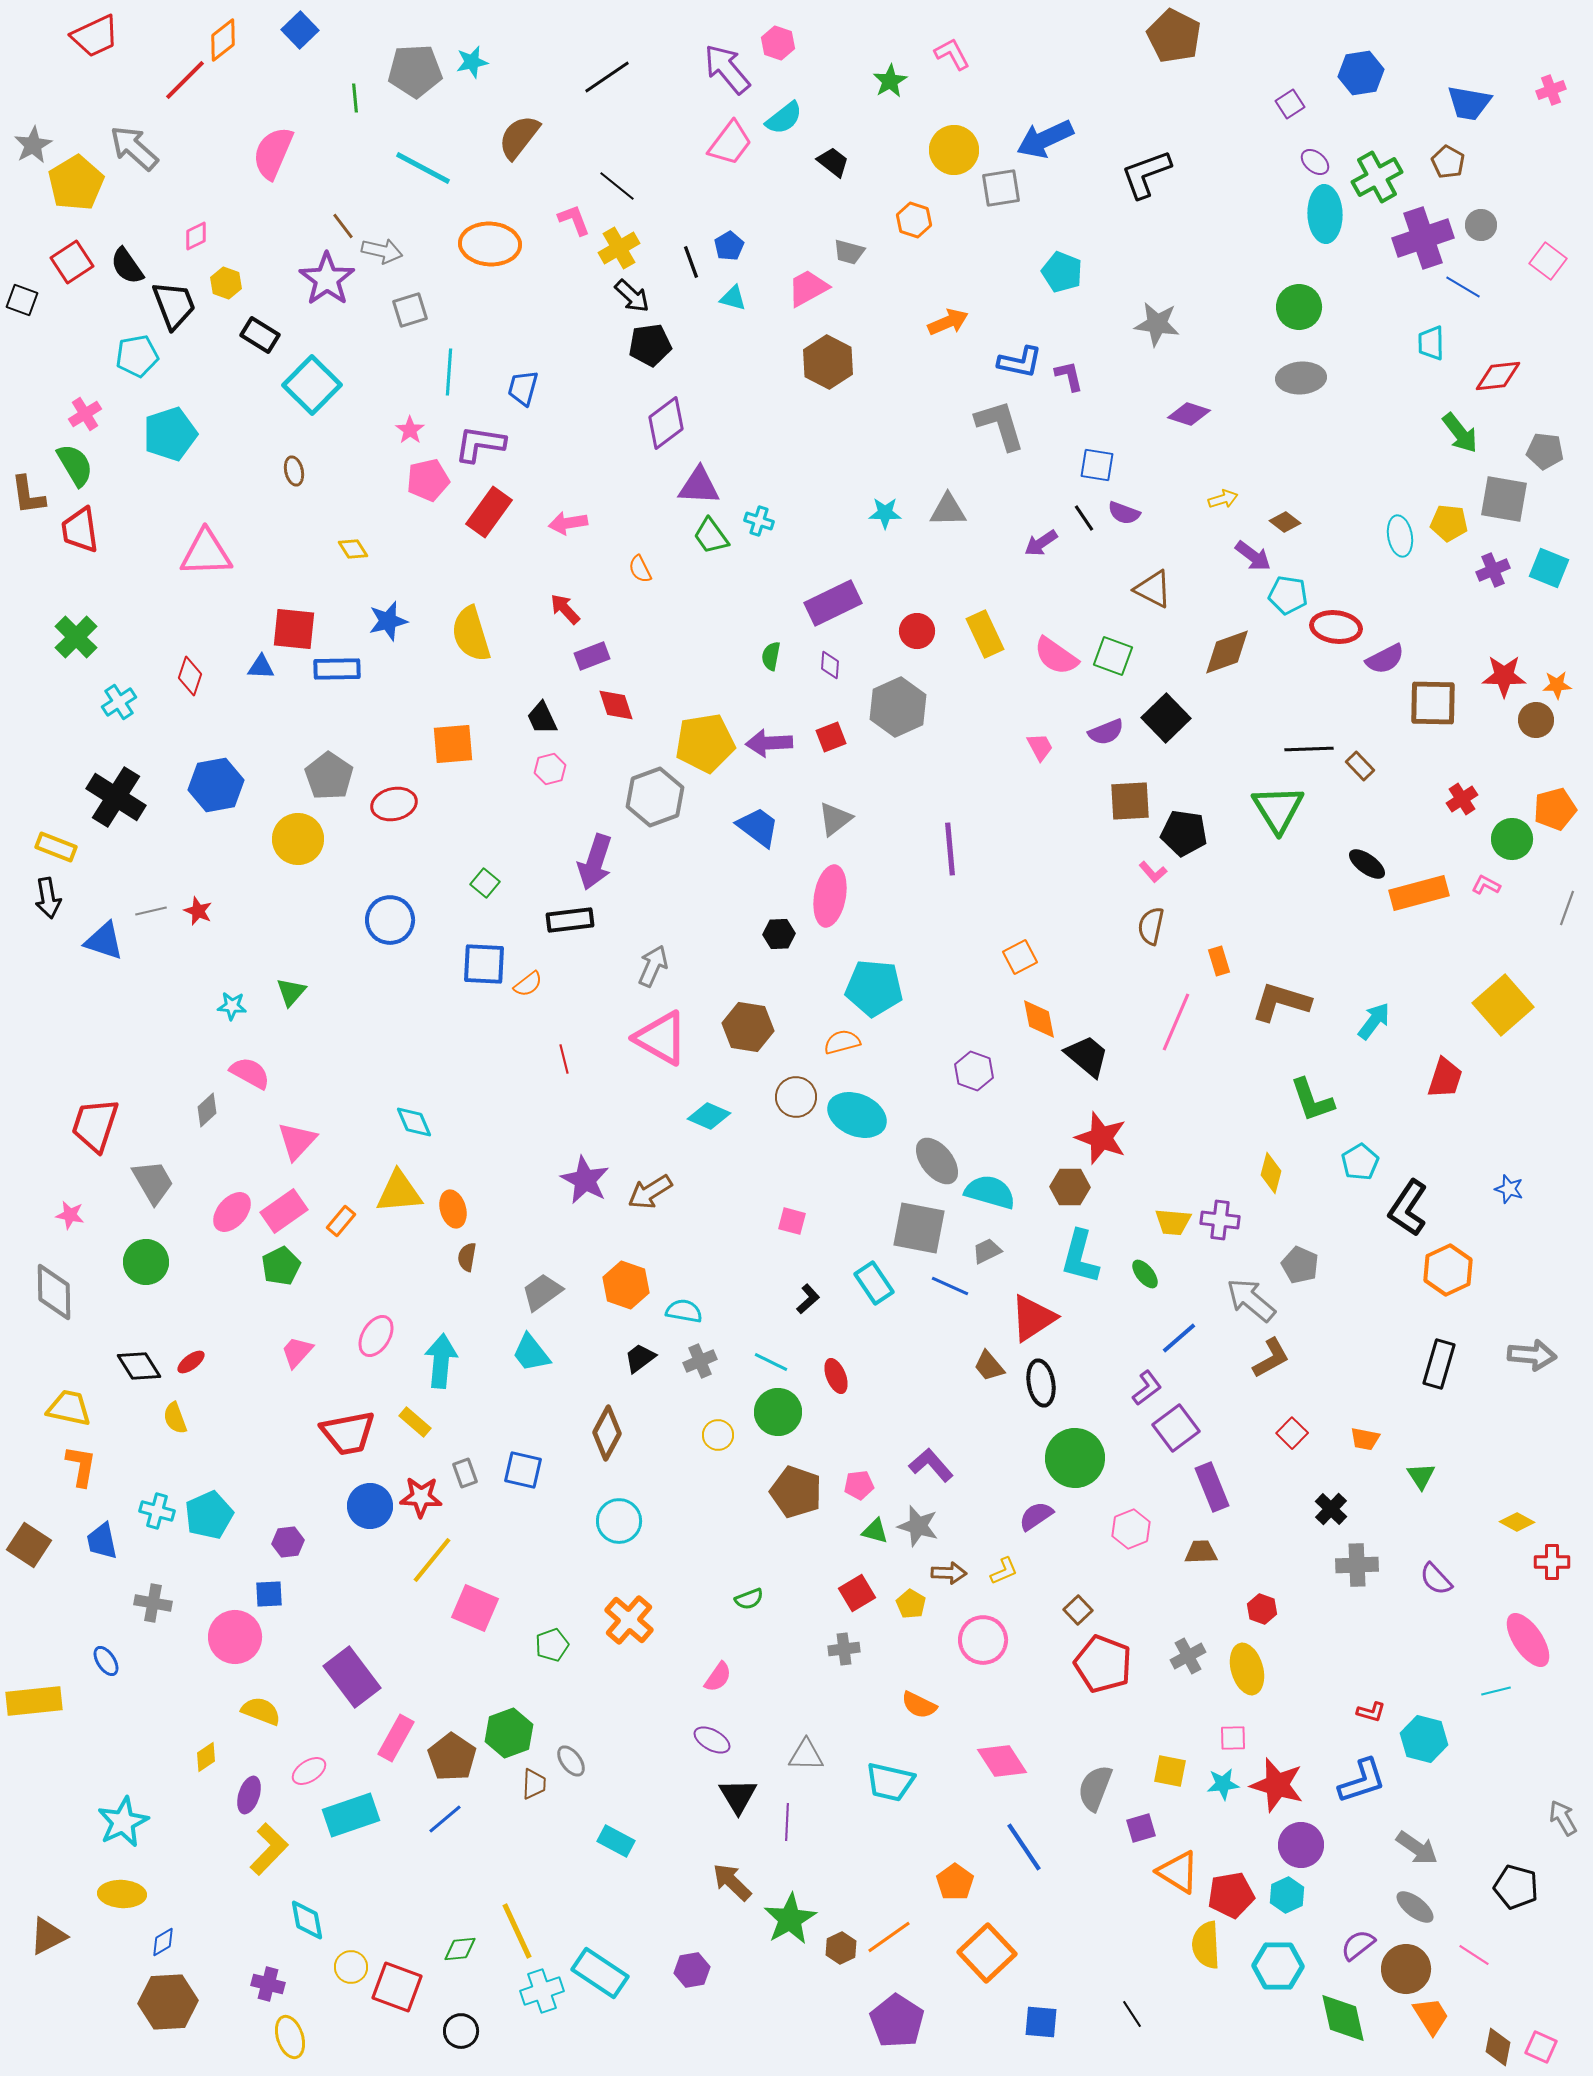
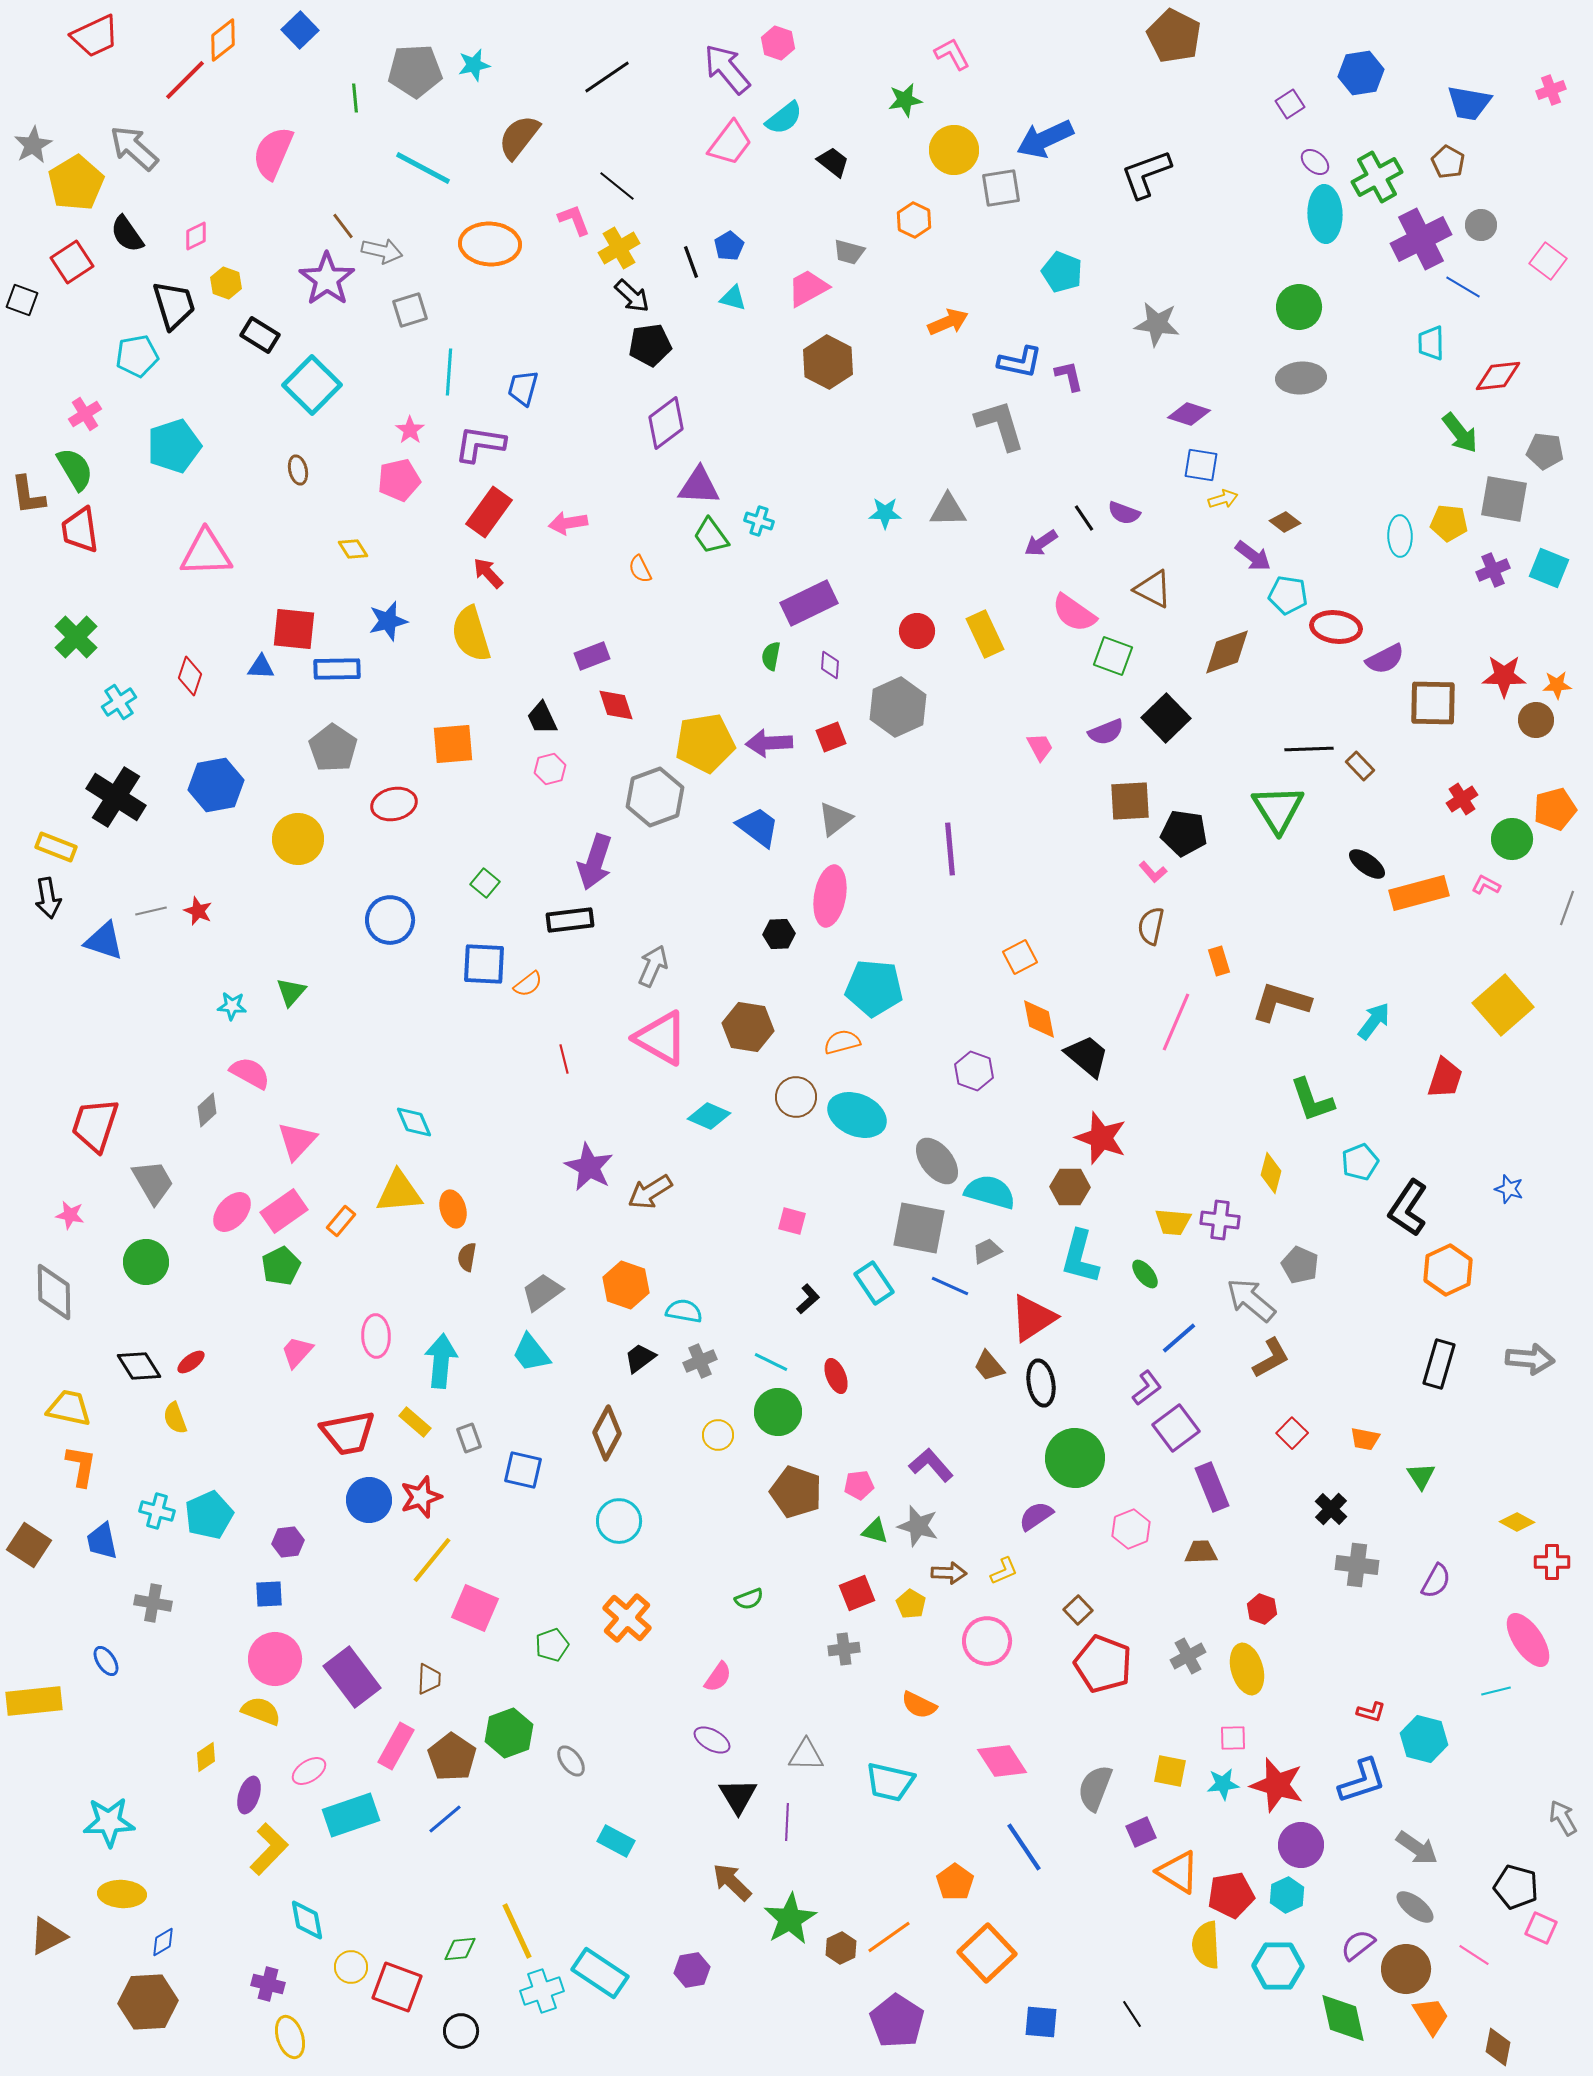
cyan star at (472, 62): moved 2 px right, 3 px down
green star at (890, 81): moved 15 px right, 19 px down; rotated 20 degrees clockwise
orange hexagon at (914, 220): rotated 8 degrees clockwise
purple cross at (1423, 238): moved 2 px left, 1 px down; rotated 8 degrees counterclockwise
black semicircle at (127, 266): moved 32 px up
black trapezoid at (174, 305): rotated 4 degrees clockwise
cyan pentagon at (170, 434): moved 4 px right, 12 px down
green semicircle at (75, 465): moved 4 px down
blue square at (1097, 465): moved 104 px right
brown ellipse at (294, 471): moved 4 px right, 1 px up
pink pentagon at (428, 480): moved 29 px left
cyan ellipse at (1400, 536): rotated 9 degrees clockwise
purple rectangle at (833, 603): moved 24 px left
red arrow at (565, 609): moved 77 px left, 36 px up
pink semicircle at (1056, 656): moved 18 px right, 43 px up
gray pentagon at (329, 776): moved 4 px right, 28 px up
cyan pentagon at (1360, 1162): rotated 9 degrees clockwise
purple star at (585, 1180): moved 4 px right, 13 px up
pink ellipse at (376, 1336): rotated 33 degrees counterclockwise
gray arrow at (1532, 1355): moved 2 px left, 4 px down
gray rectangle at (465, 1473): moved 4 px right, 35 px up
red star at (421, 1497): rotated 21 degrees counterclockwise
blue circle at (370, 1506): moved 1 px left, 6 px up
gray cross at (1357, 1565): rotated 9 degrees clockwise
purple semicircle at (1436, 1579): moved 2 px down; rotated 108 degrees counterclockwise
red square at (857, 1593): rotated 9 degrees clockwise
orange cross at (629, 1620): moved 2 px left, 2 px up
pink circle at (235, 1637): moved 40 px right, 22 px down
pink circle at (983, 1640): moved 4 px right, 1 px down
pink rectangle at (396, 1738): moved 8 px down
brown trapezoid at (534, 1784): moved 105 px left, 105 px up
cyan star at (123, 1822): moved 14 px left; rotated 24 degrees clockwise
purple square at (1141, 1828): moved 4 px down; rotated 8 degrees counterclockwise
brown hexagon at (168, 2002): moved 20 px left
pink square at (1541, 2047): moved 119 px up
